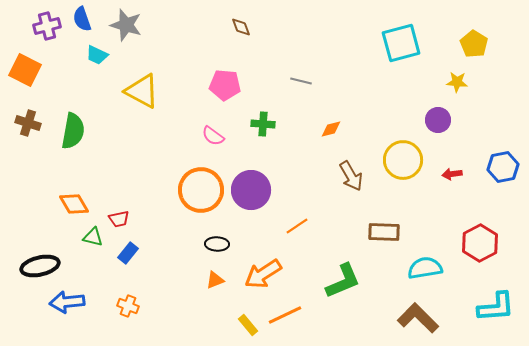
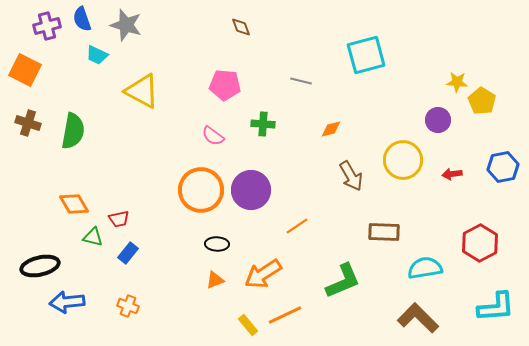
cyan square at (401, 43): moved 35 px left, 12 px down
yellow pentagon at (474, 44): moved 8 px right, 57 px down
